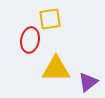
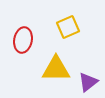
yellow square: moved 18 px right, 8 px down; rotated 15 degrees counterclockwise
red ellipse: moved 7 px left
